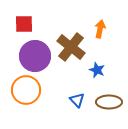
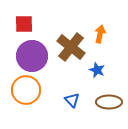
orange arrow: moved 5 px down
purple circle: moved 3 px left
blue triangle: moved 5 px left
